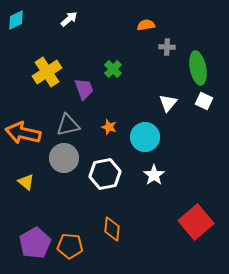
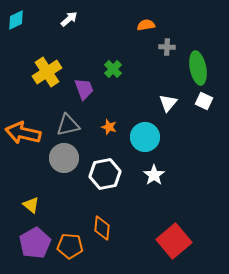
yellow triangle: moved 5 px right, 23 px down
red square: moved 22 px left, 19 px down
orange diamond: moved 10 px left, 1 px up
